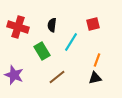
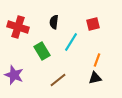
black semicircle: moved 2 px right, 3 px up
brown line: moved 1 px right, 3 px down
